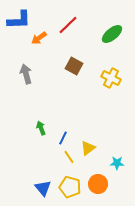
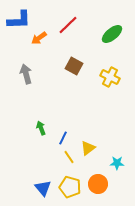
yellow cross: moved 1 px left, 1 px up
